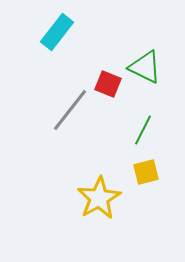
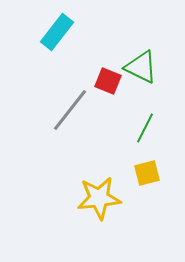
green triangle: moved 4 px left
red square: moved 3 px up
green line: moved 2 px right, 2 px up
yellow square: moved 1 px right, 1 px down
yellow star: rotated 24 degrees clockwise
